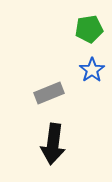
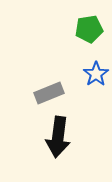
blue star: moved 4 px right, 4 px down
black arrow: moved 5 px right, 7 px up
